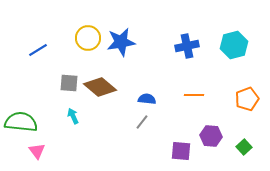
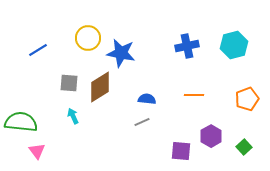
blue star: moved 11 px down; rotated 20 degrees clockwise
brown diamond: rotated 72 degrees counterclockwise
gray line: rotated 28 degrees clockwise
purple hexagon: rotated 25 degrees clockwise
